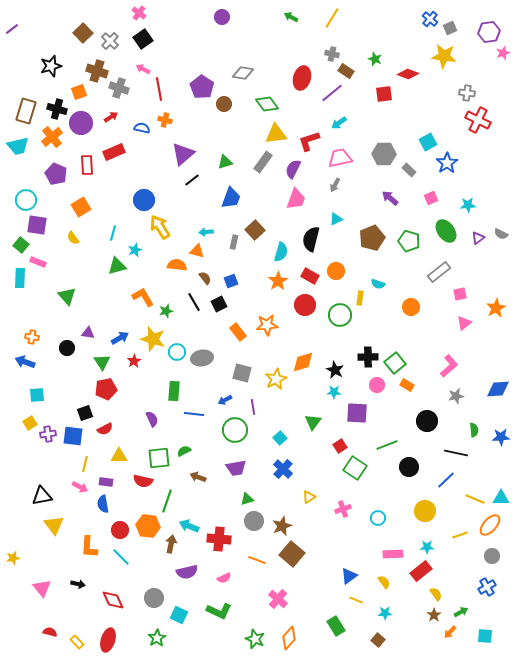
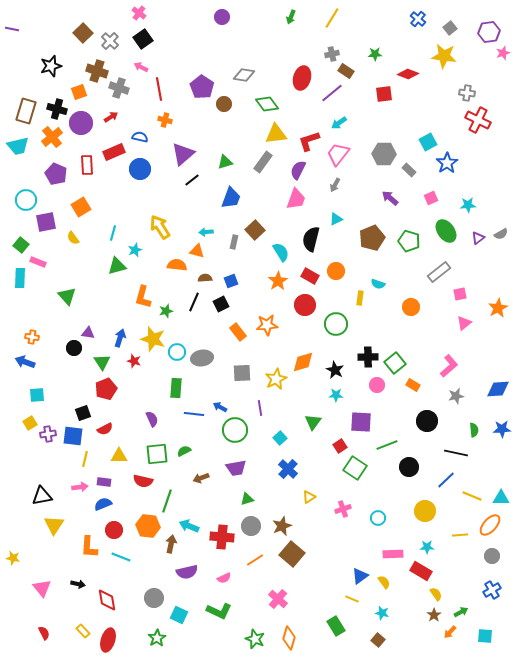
green arrow at (291, 17): rotated 96 degrees counterclockwise
blue cross at (430, 19): moved 12 px left
gray square at (450, 28): rotated 16 degrees counterclockwise
purple line at (12, 29): rotated 48 degrees clockwise
gray cross at (332, 54): rotated 24 degrees counterclockwise
green star at (375, 59): moved 5 px up; rotated 24 degrees counterclockwise
pink arrow at (143, 69): moved 2 px left, 2 px up
gray diamond at (243, 73): moved 1 px right, 2 px down
blue semicircle at (142, 128): moved 2 px left, 9 px down
pink trapezoid at (340, 158): moved 2 px left, 4 px up; rotated 40 degrees counterclockwise
purple semicircle at (293, 169): moved 5 px right, 1 px down
blue circle at (144, 200): moved 4 px left, 31 px up
purple square at (37, 225): moved 9 px right, 3 px up; rotated 20 degrees counterclockwise
gray semicircle at (501, 234): rotated 56 degrees counterclockwise
cyan semicircle at (281, 252): rotated 48 degrees counterclockwise
brown semicircle at (205, 278): rotated 56 degrees counterclockwise
orange L-shape at (143, 297): rotated 135 degrees counterclockwise
black line at (194, 302): rotated 54 degrees clockwise
black square at (219, 304): moved 2 px right
orange star at (496, 308): moved 2 px right
green circle at (340, 315): moved 4 px left, 9 px down
blue arrow at (120, 338): rotated 42 degrees counterclockwise
black circle at (67, 348): moved 7 px right
red star at (134, 361): rotated 24 degrees counterclockwise
gray square at (242, 373): rotated 18 degrees counterclockwise
orange rectangle at (407, 385): moved 6 px right
red pentagon at (106, 389): rotated 10 degrees counterclockwise
green rectangle at (174, 391): moved 2 px right, 3 px up
cyan star at (334, 392): moved 2 px right, 3 px down
blue arrow at (225, 400): moved 5 px left, 7 px down; rotated 56 degrees clockwise
purple line at (253, 407): moved 7 px right, 1 px down
black square at (85, 413): moved 2 px left
purple square at (357, 413): moved 4 px right, 9 px down
blue star at (501, 437): moved 1 px right, 8 px up
green square at (159, 458): moved 2 px left, 4 px up
yellow line at (85, 464): moved 5 px up
blue cross at (283, 469): moved 5 px right
brown arrow at (198, 477): moved 3 px right, 1 px down; rotated 42 degrees counterclockwise
purple rectangle at (106, 482): moved 2 px left
pink arrow at (80, 487): rotated 35 degrees counterclockwise
yellow line at (475, 499): moved 3 px left, 3 px up
blue semicircle at (103, 504): rotated 78 degrees clockwise
gray circle at (254, 521): moved 3 px left, 5 px down
yellow triangle at (54, 525): rotated 10 degrees clockwise
red circle at (120, 530): moved 6 px left
yellow line at (460, 535): rotated 14 degrees clockwise
red cross at (219, 539): moved 3 px right, 2 px up
cyan line at (121, 557): rotated 24 degrees counterclockwise
yellow star at (13, 558): rotated 24 degrees clockwise
orange line at (257, 560): moved 2 px left; rotated 54 degrees counterclockwise
red rectangle at (421, 571): rotated 70 degrees clockwise
blue triangle at (349, 576): moved 11 px right
blue cross at (487, 587): moved 5 px right, 3 px down
red diamond at (113, 600): moved 6 px left; rotated 15 degrees clockwise
yellow line at (356, 600): moved 4 px left, 1 px up
cyan star at (385, 613): moved 3 px left; rotated 16 degrees clockwise
red semicircle at (50, 632): moved 6 px left, 1 px down; rotated 48 degrees clockwise
orange diamond at (289, 638): rotated 25 degrees counterclockwise
yellow rectangle at (77, 642): moved 6 px right, 11 px up
